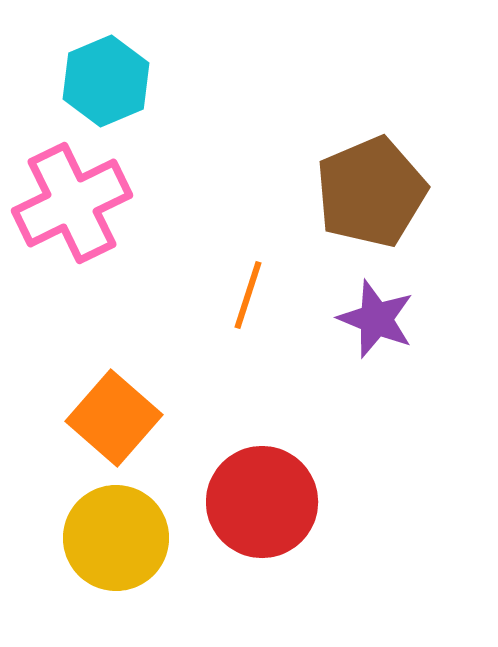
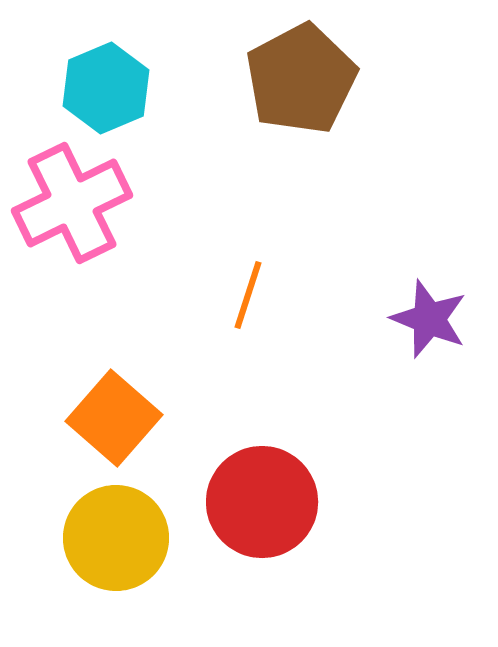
cyan hexagon: moved 7 px down
brown pentagon: moved 70 px left, 113 px up; rotated 5 degrees counterclockwise
purple star: moved 53 px right
